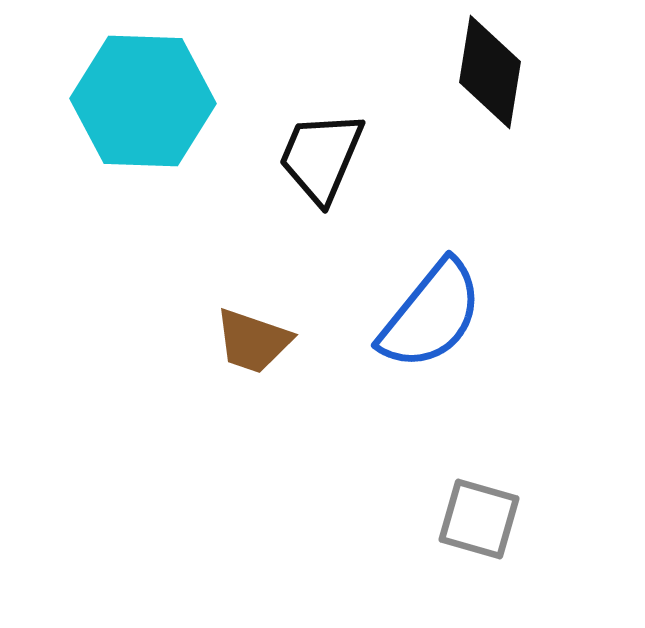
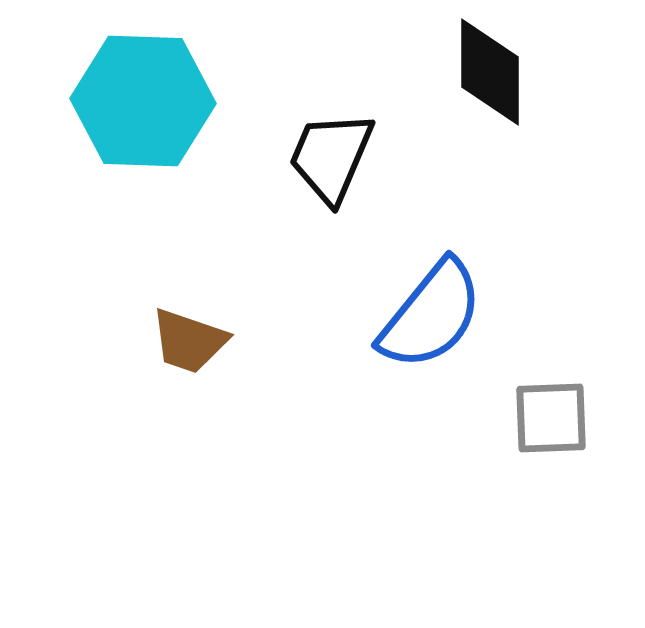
black diamond: rotated 9 degrees counterclockwise
black trapezoid: moved 10 px right
brown trapezoid: moved 64 px left
gray square: moved 72 px right, 101 px up; rotated 18 degrees counterclockwise
